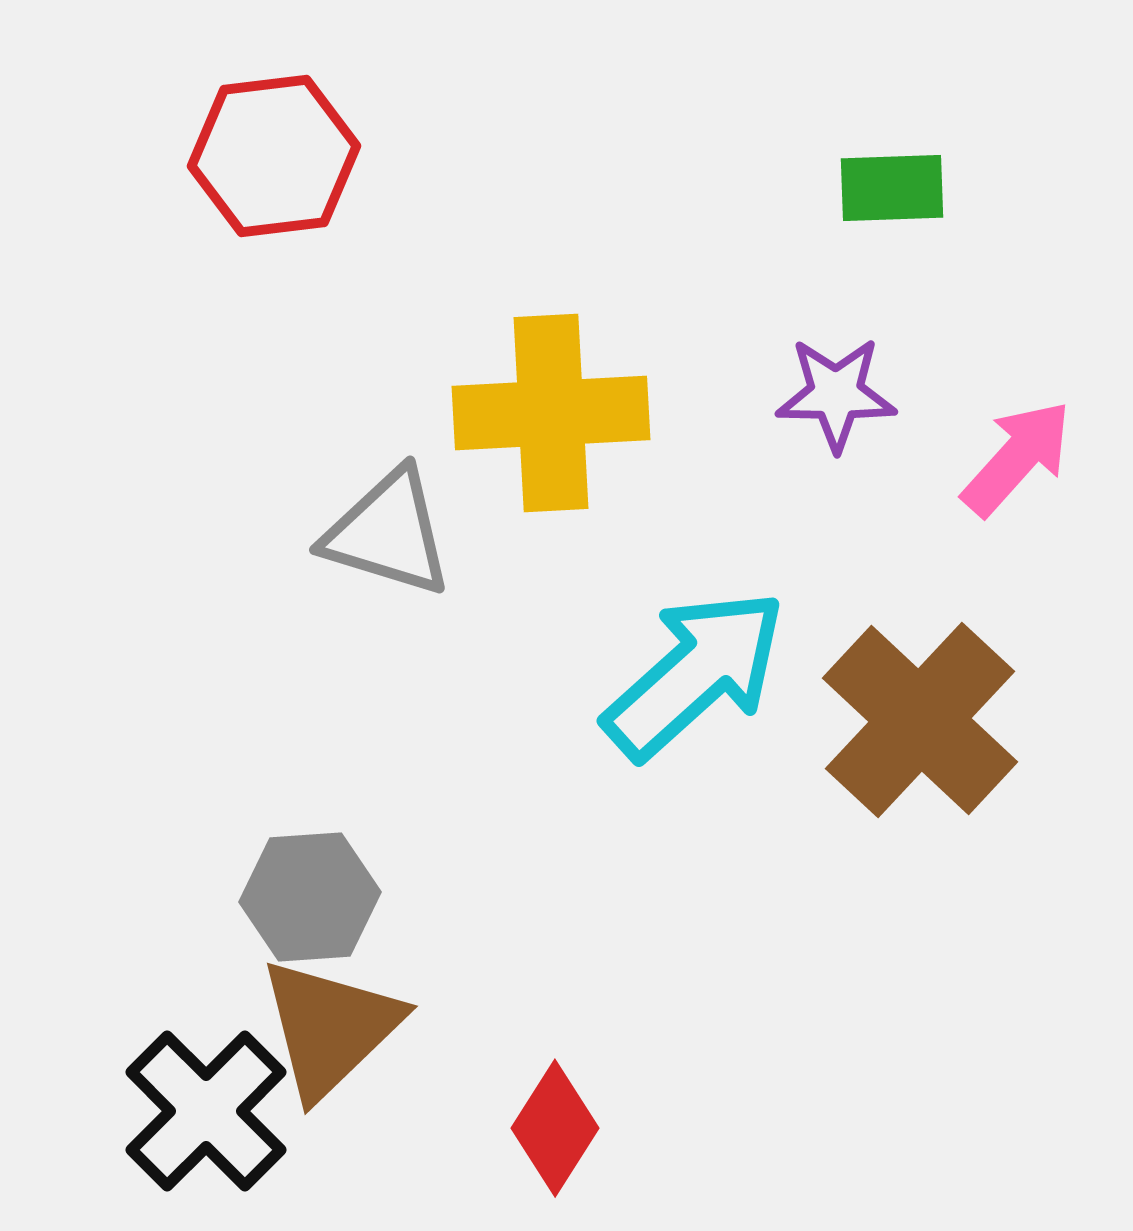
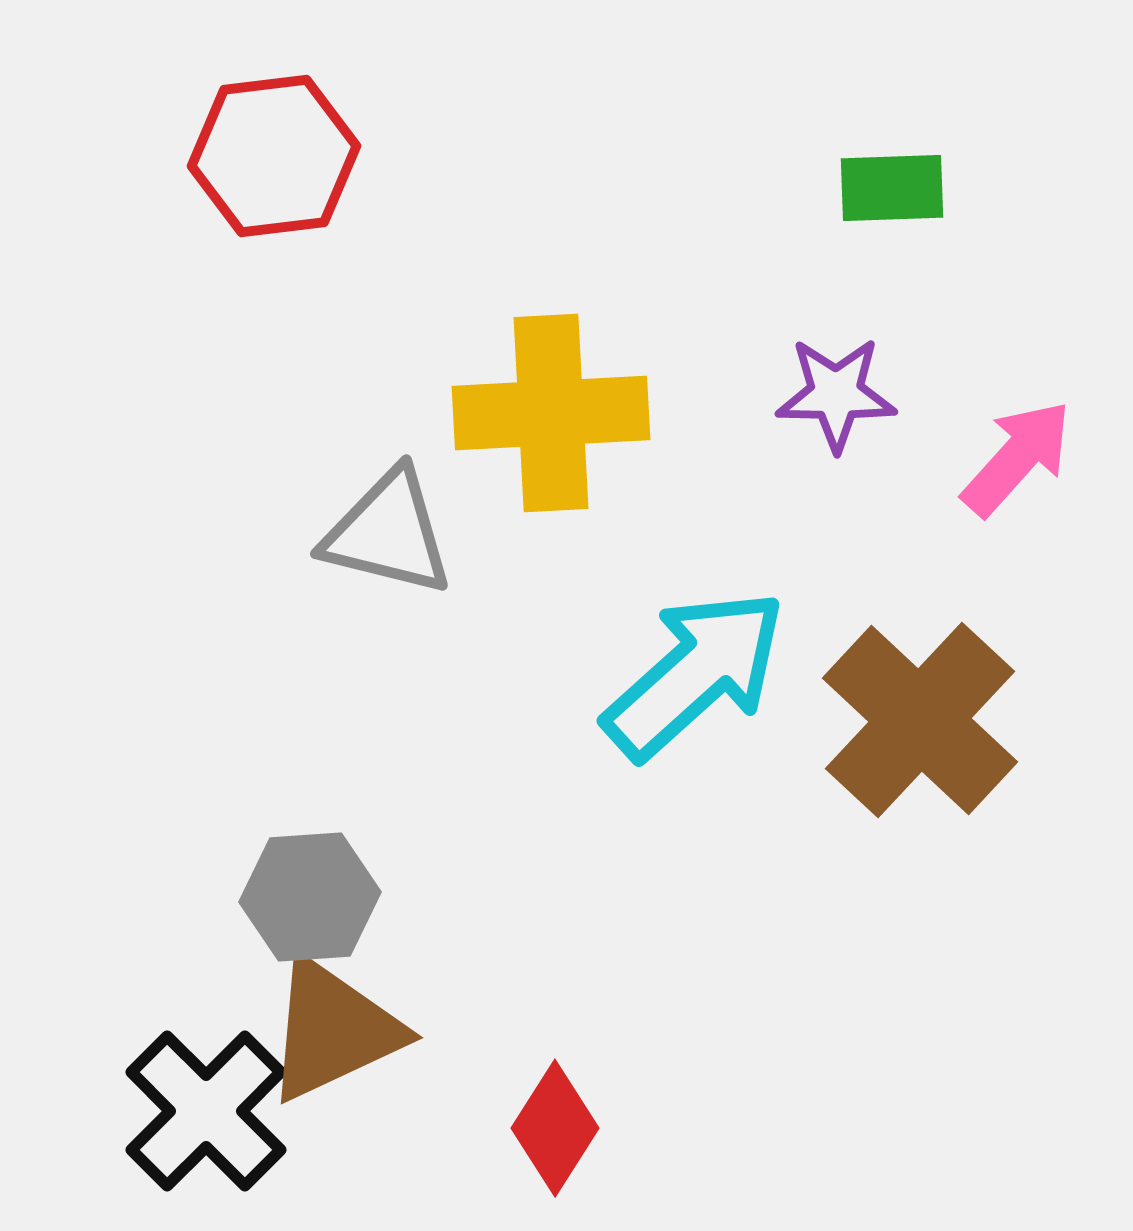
gray triangle: rotated 3 degrees counterclockwise
brown triangle: moved 3 px right, 2 px down; rotated 19 degrees clockwise
